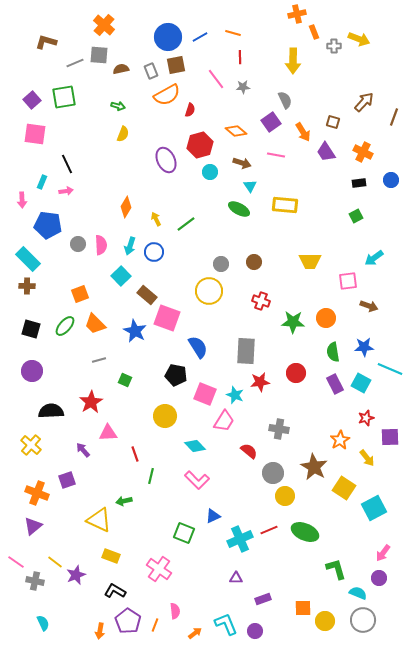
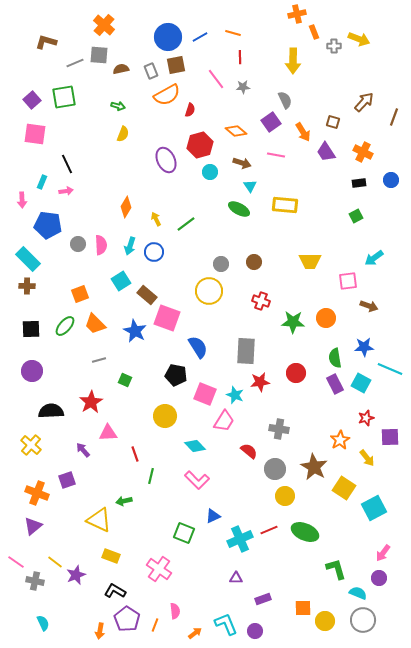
cyan square at (121, 276): moved 5 px down; rotated 12 degrees clockwise
black square at (31, 329): rotated 18 degrees counterclockwise
green semicircle at (333, 352): moved 2 px right, 6 px down
gray circle at (273, 473): moved 2 px right, 4 px up
purple pentagon at (128, 621): moved 1 px left, 2 px up
